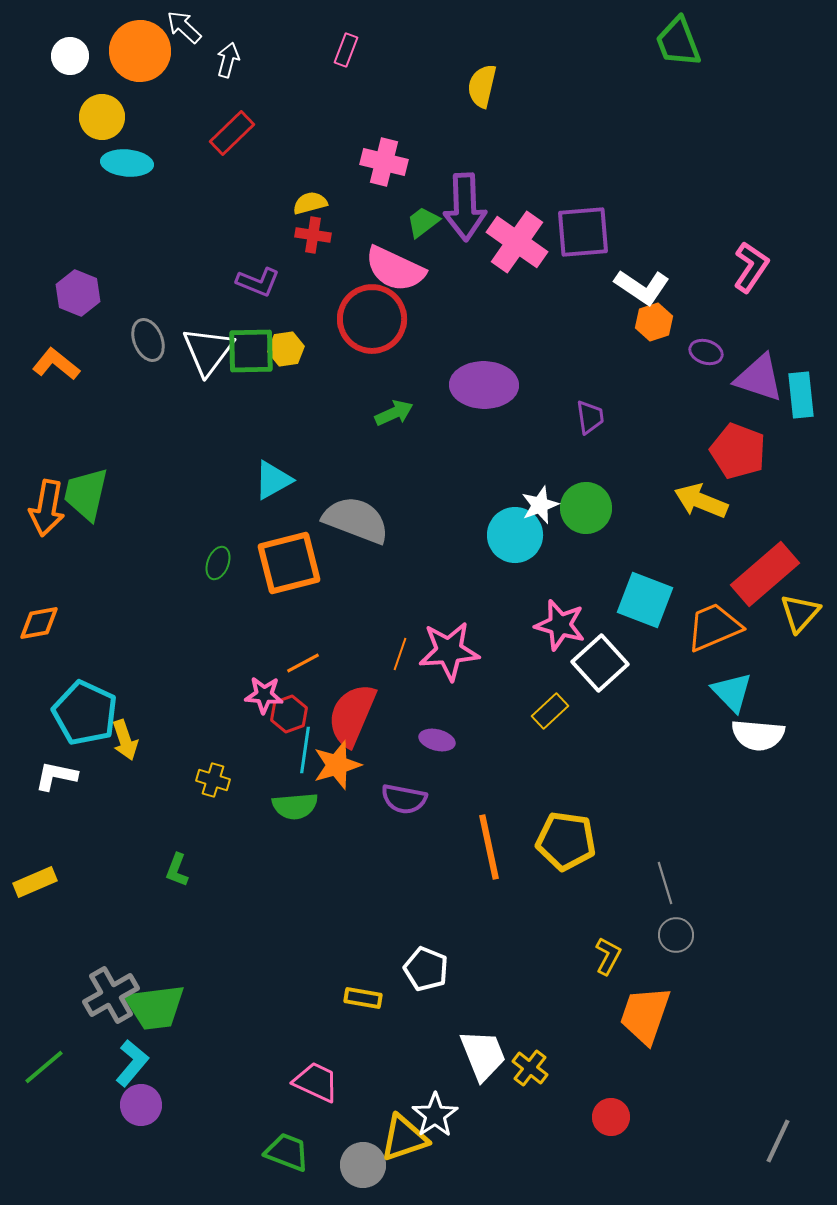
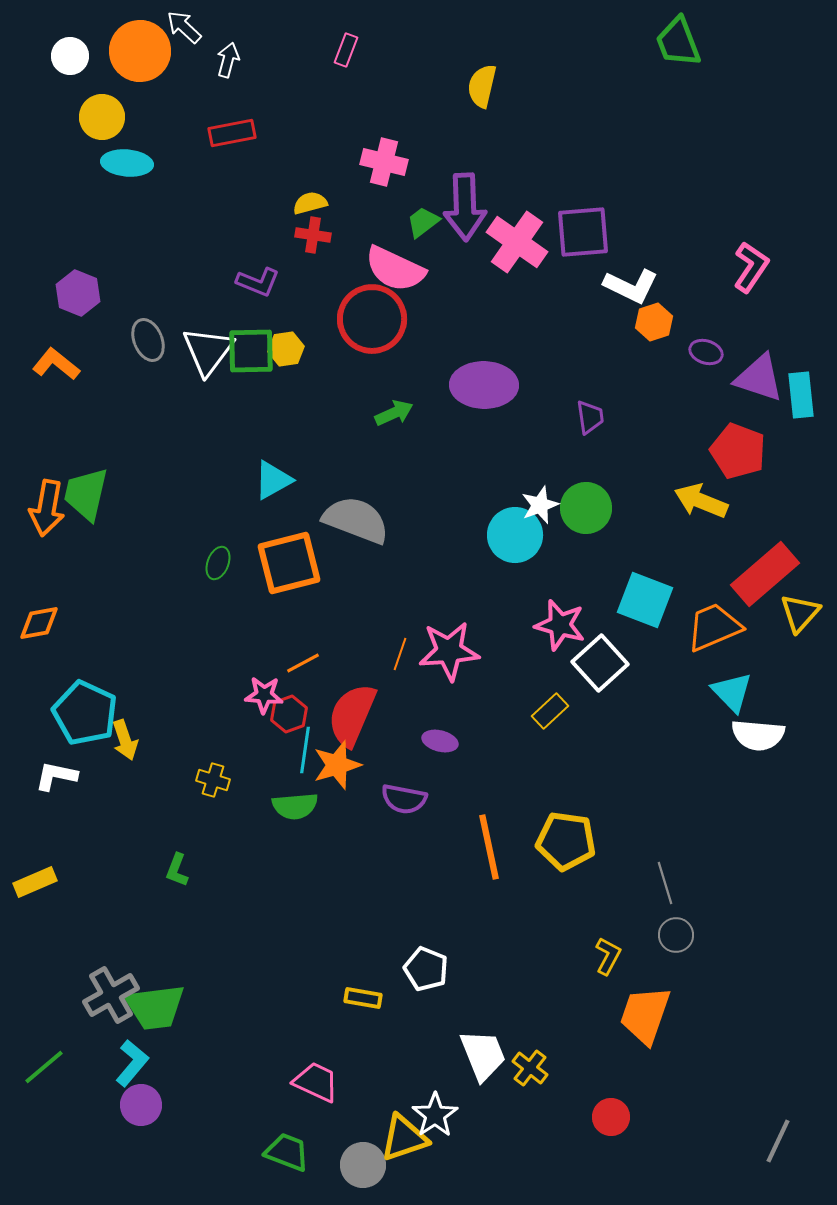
red rectangle at (232, 133): rotated 33 degrees clockwise
white L-shape at (642, 287): moved 11 px left, 1 px up; rotated 8 degrees counterclockwise
purple ellipse at (437, 740): moved 3 px right, 1 px down
